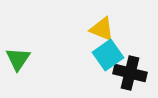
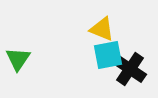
cyan square: rotated 24 degrees clockwise
black cross: moved 4 px up; rotated 20 degrees clockwise
